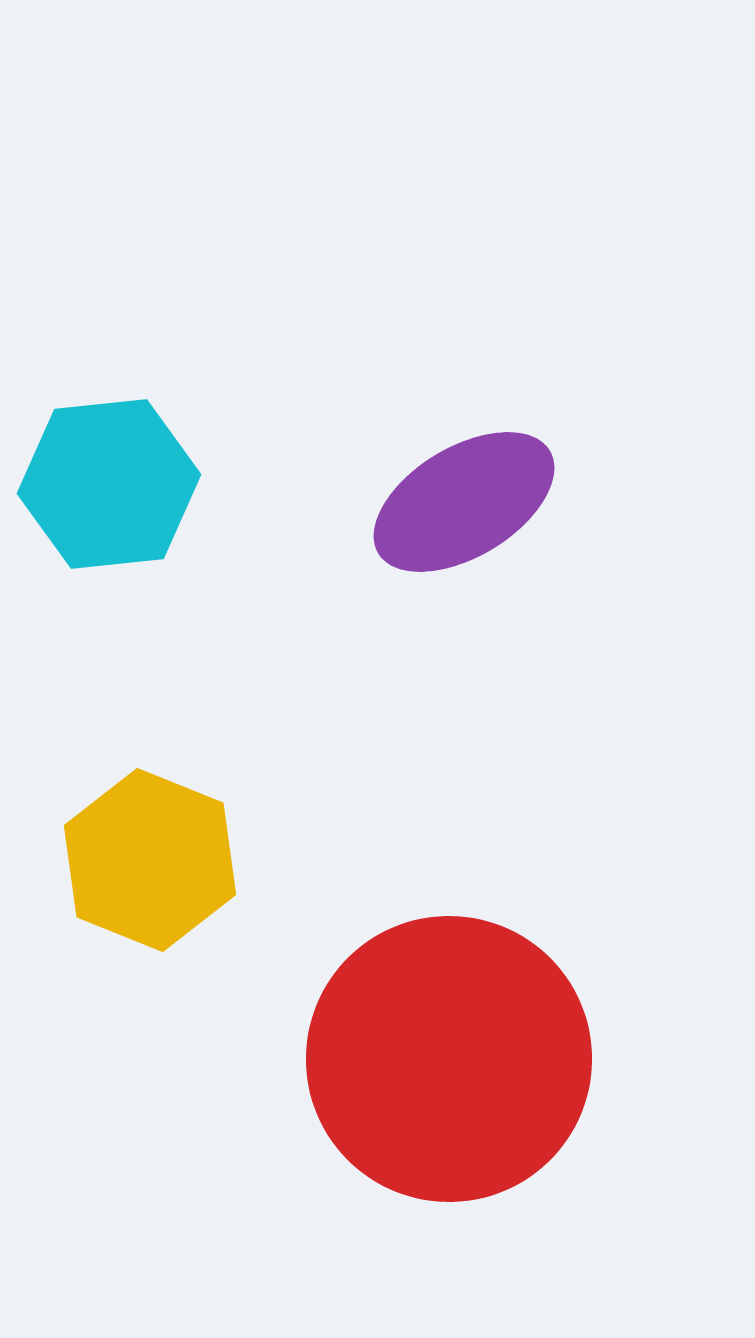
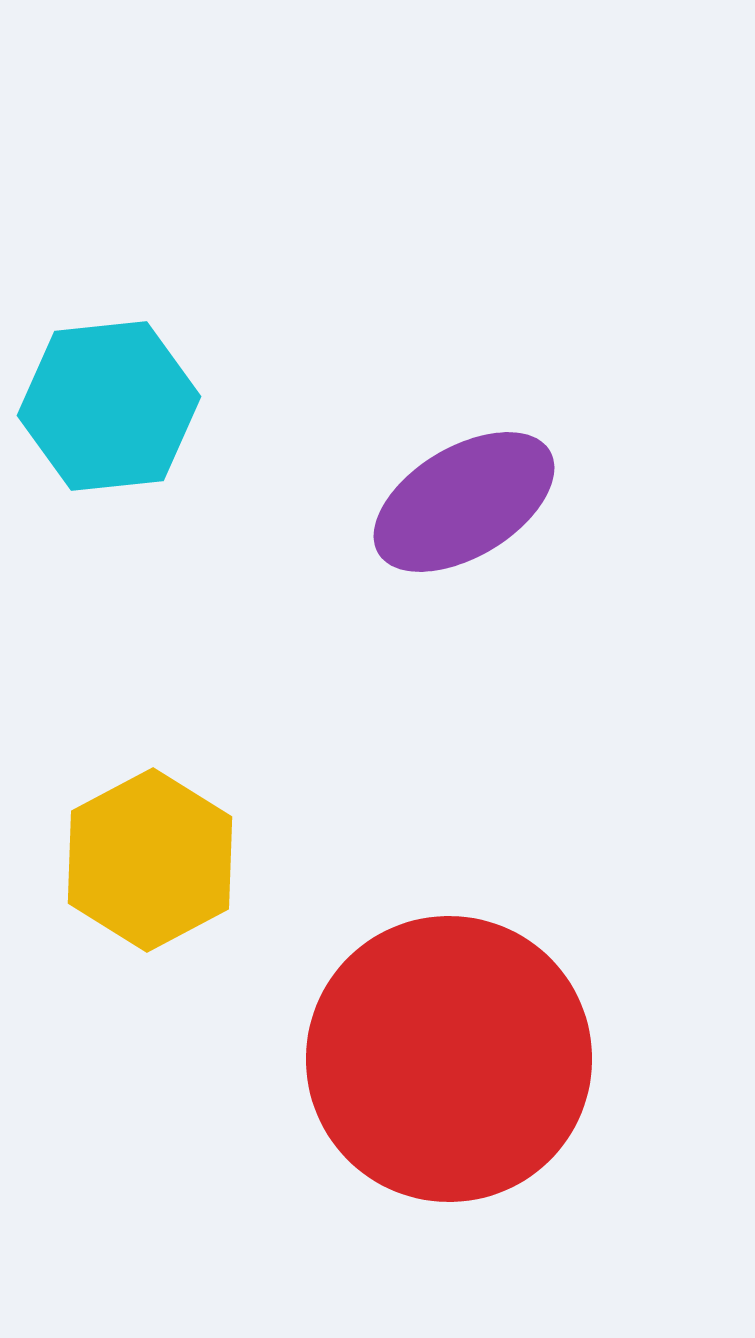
cyan hexagon: moved 78 px up
yellow hexagon: rotated 10 degrees clockwise
